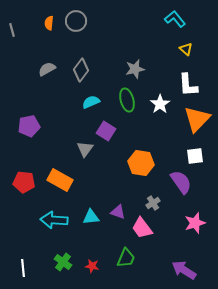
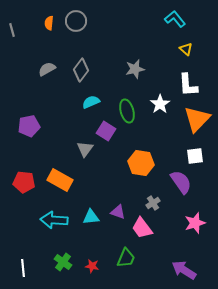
green ellipse: moved 11 px down
